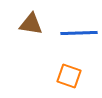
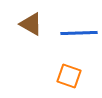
brown triangle: rotated 20 degrees clockwise
